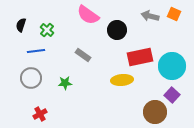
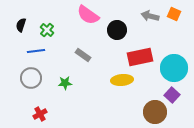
cyan circle: moved 2 px right, 2 px down
